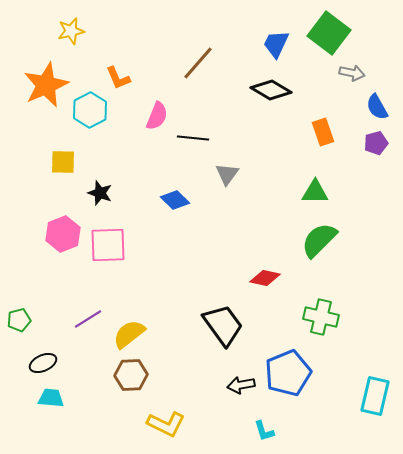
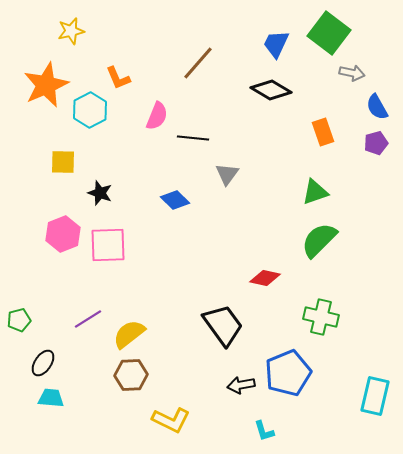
green triangle: rotated 20 degrees counterclockwise
black ellipse: rotated 32 degrees counterclockwise
yellow L-shape: moved 5 px right, 4 px up
